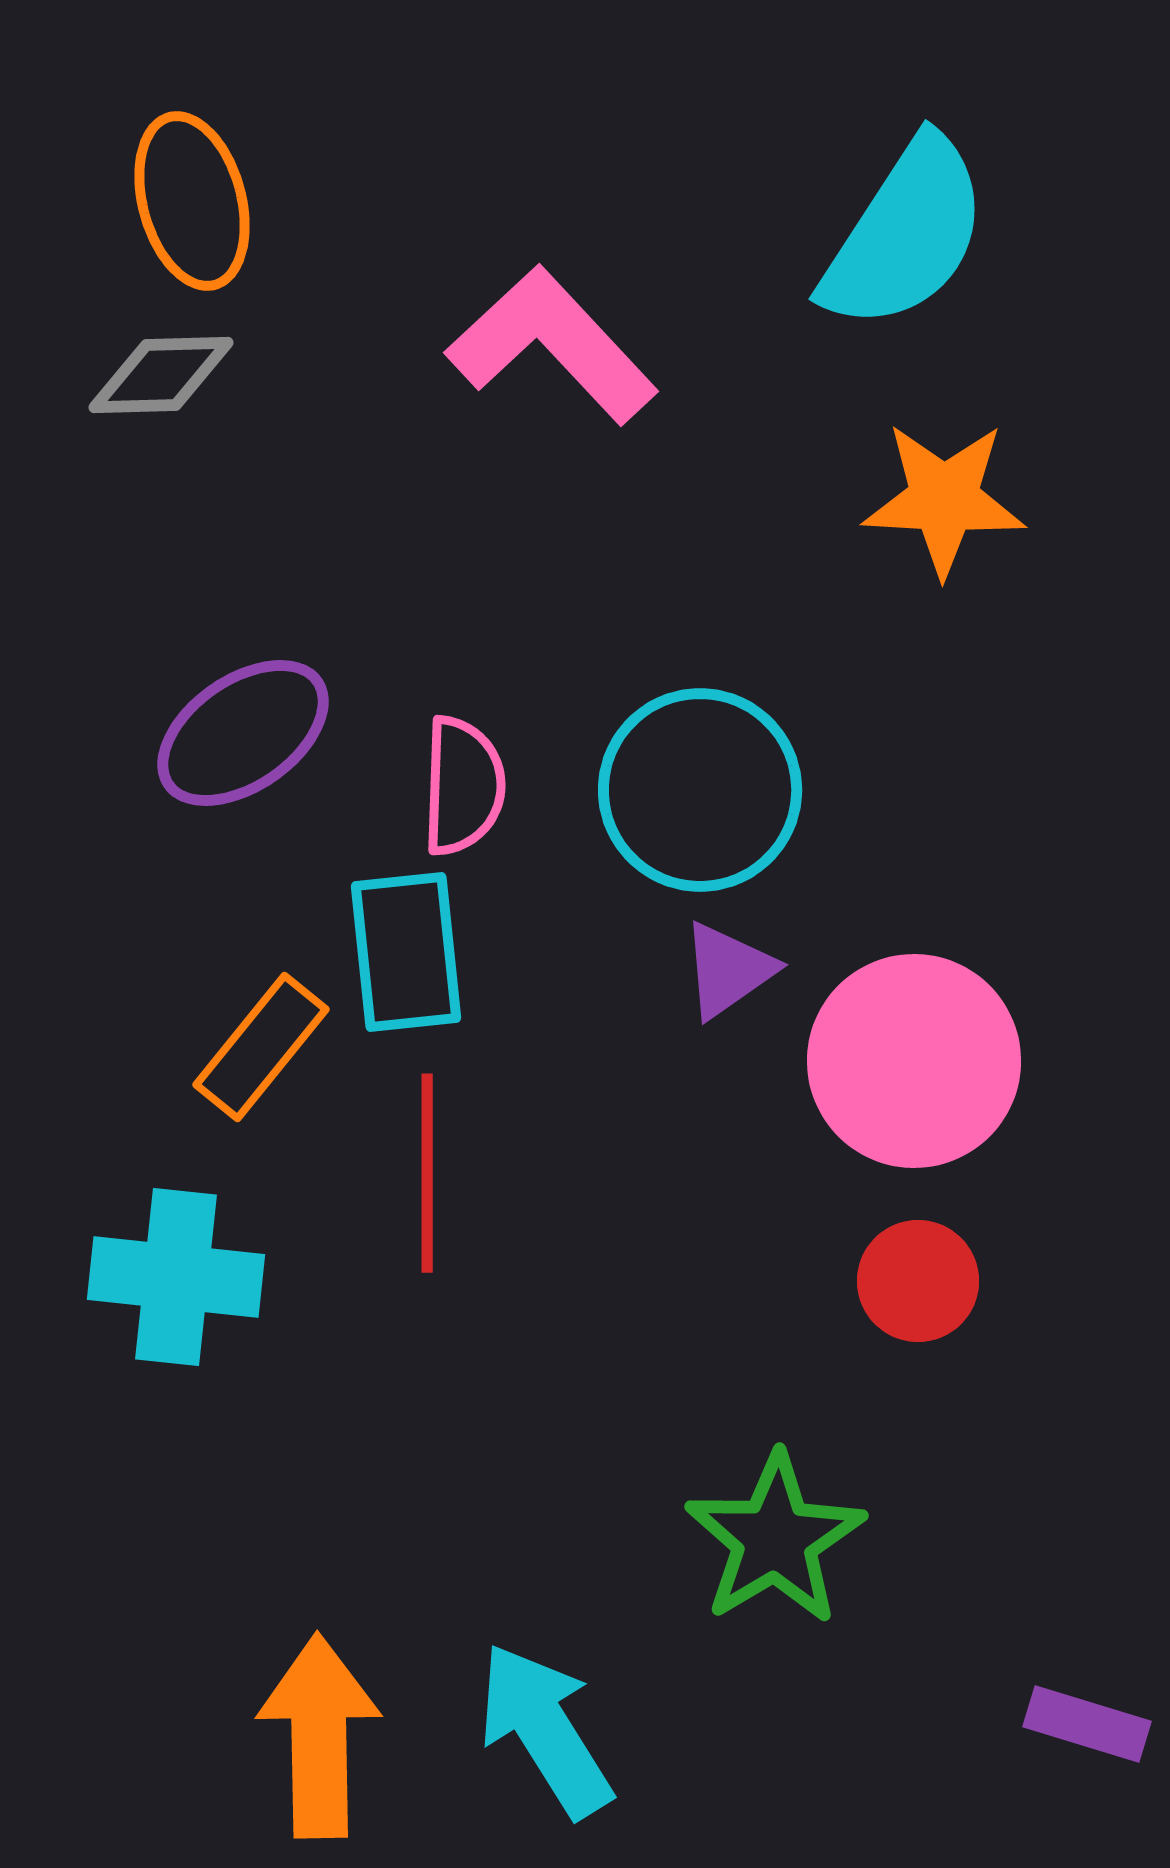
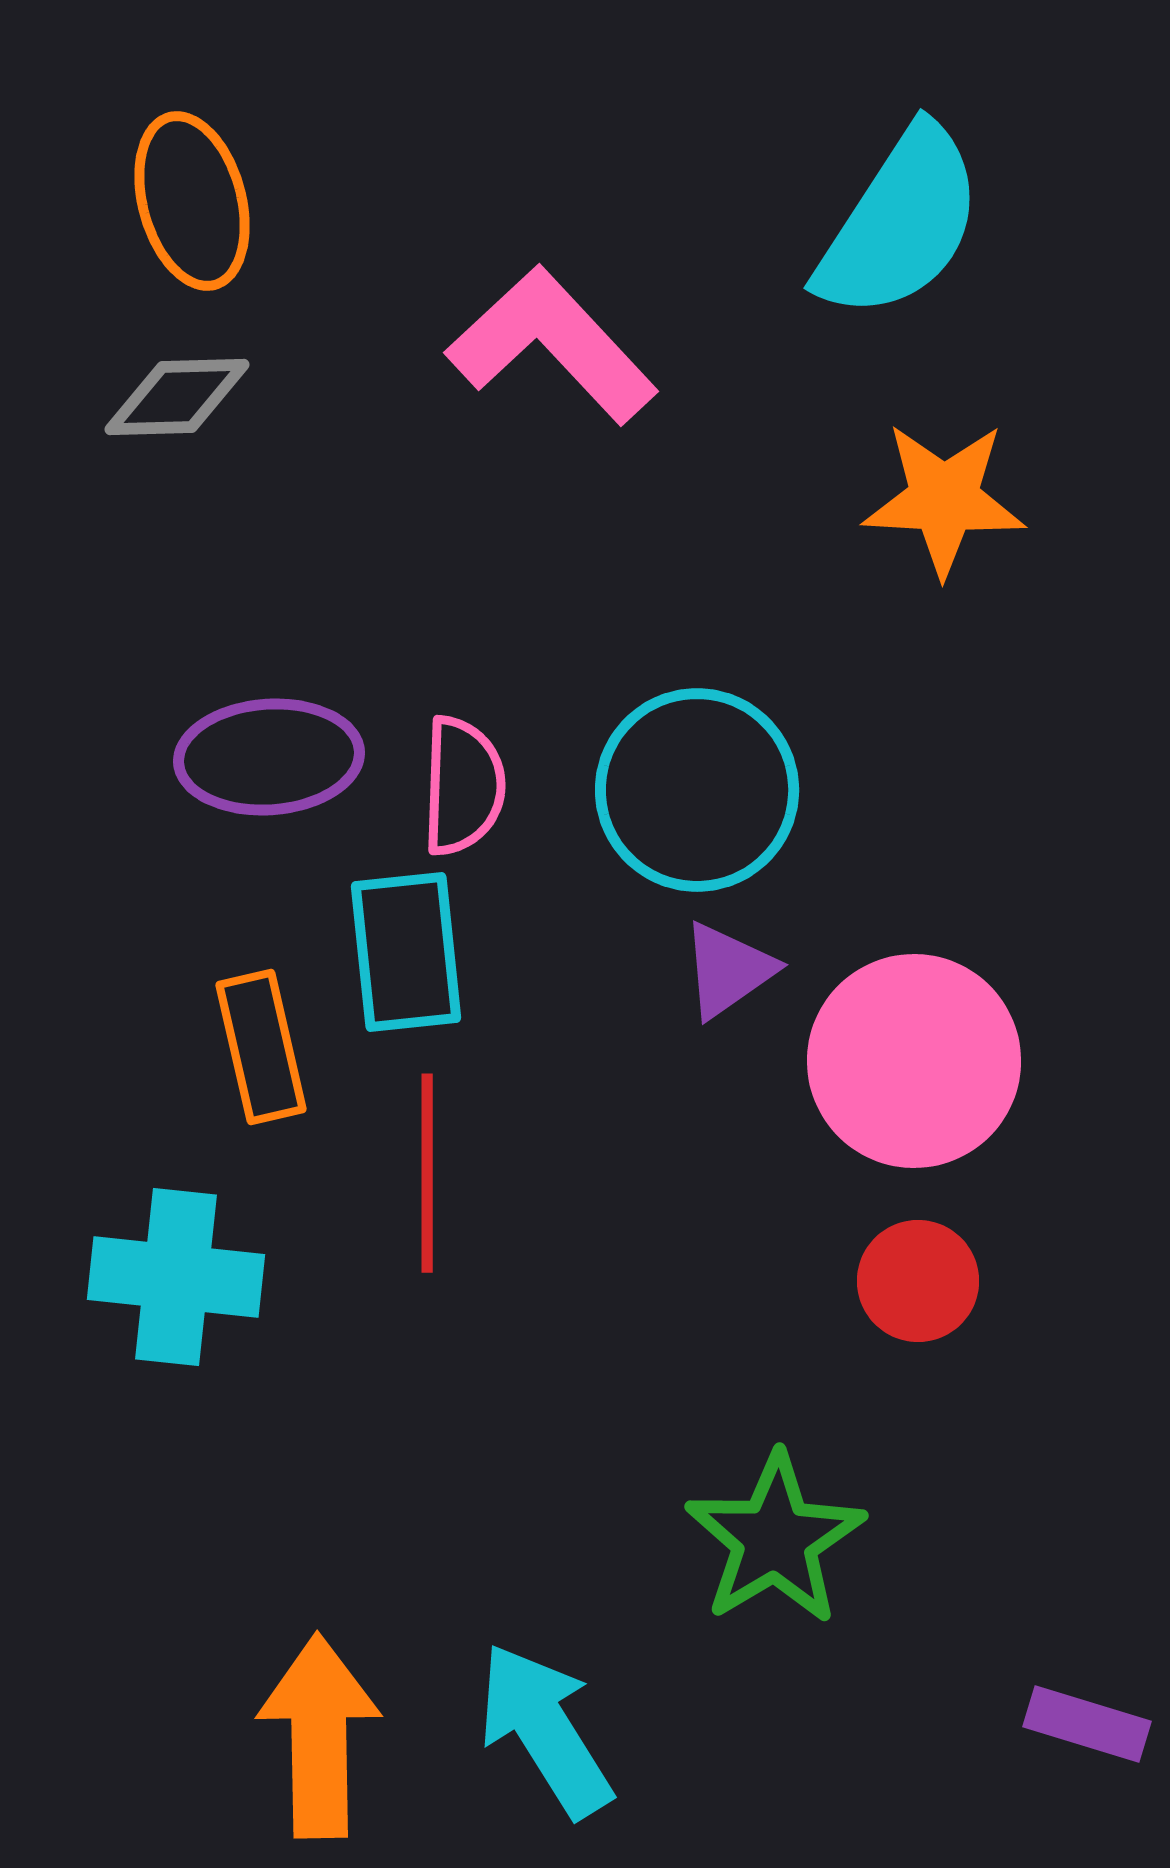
cyan semicircle: moved 5 px left, 11 px up
gray diamond: moved 16 px right, 22 px down
purple ellipse: moved 26 px right, 24 px down; rotated 31 degrees clockwise
cyan circle: moved 3 px left
orange rectangle: rotated 52 degrees counterclockwise
